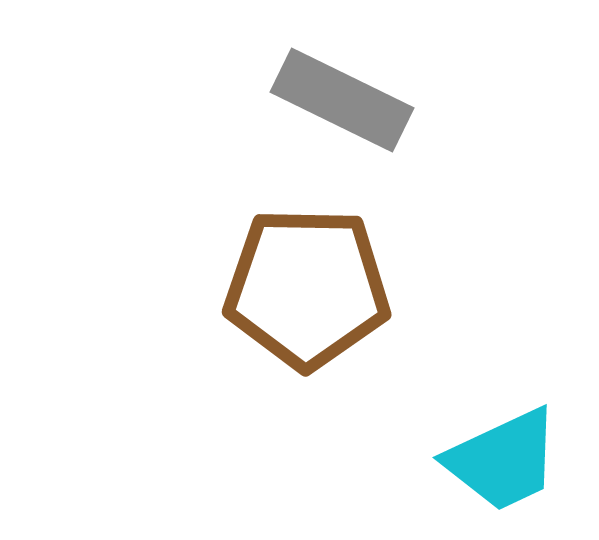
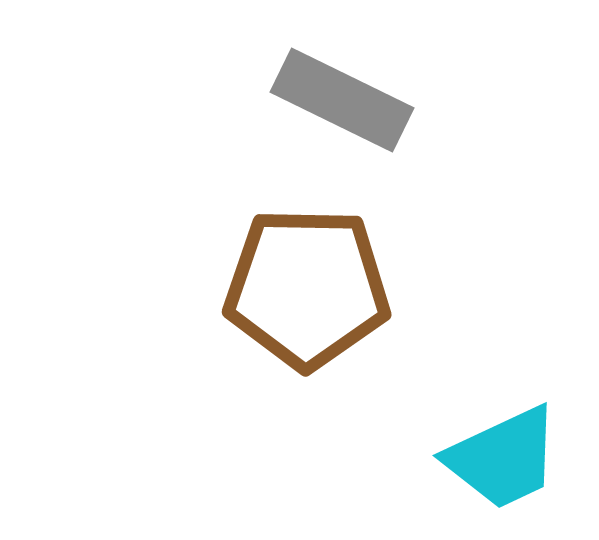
cyan trapezoid: moved 2 px up
